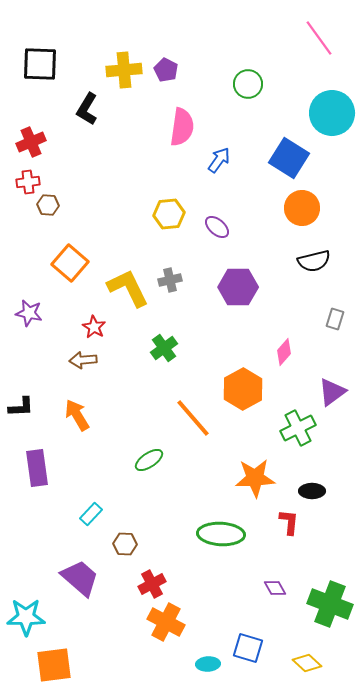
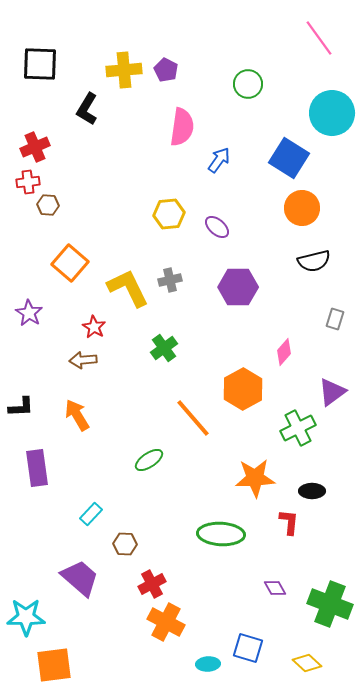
red cross at (31, 142): moved 4 px right, 5 px down
purple star at (29, 313): rotated 20 degrees clockwise
